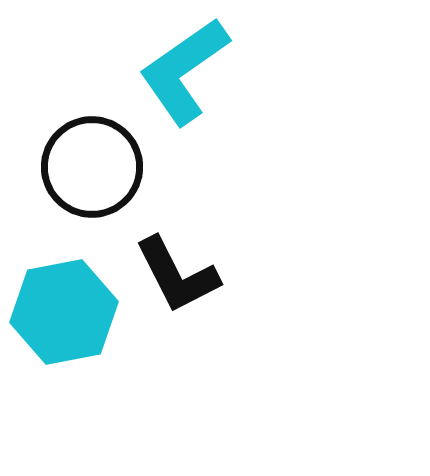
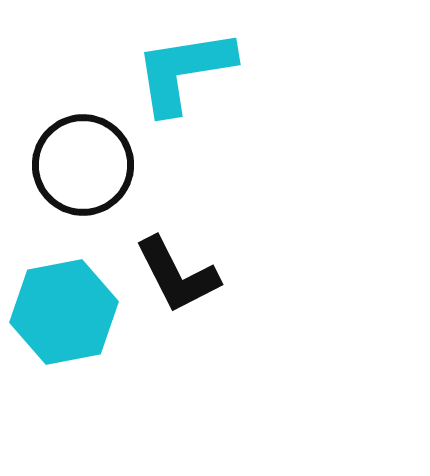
cyan L-shape: rotated 26 degrees clockwise
black circle: moved 9 px left, 2 px up
